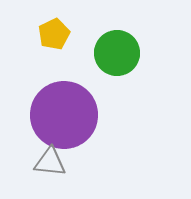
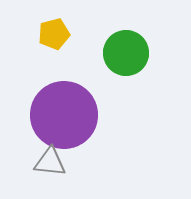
yellow pentagon: rotated 12 degrees clockwise
green circle: moved 9 px right
